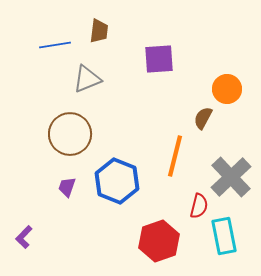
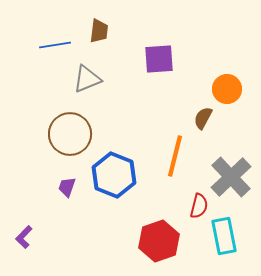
blue hexagon: moved 3 px left, 6 px up
